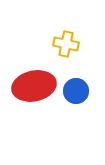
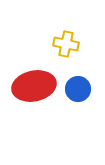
blue circle: moved 2 px right, 2 px up
